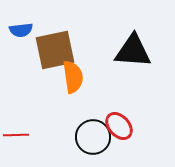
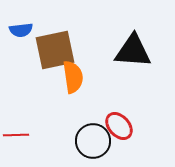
black circle: moved 4 px down
